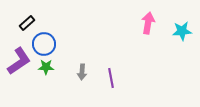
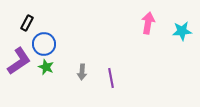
black rectangle: rotated 21 degrees counterclockwise
green star: rotated 21 degrees clockwise
